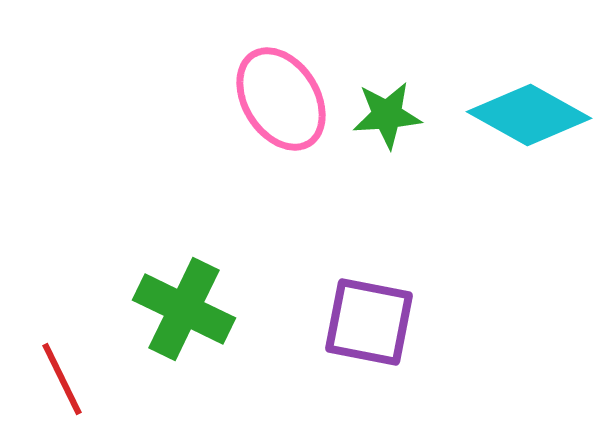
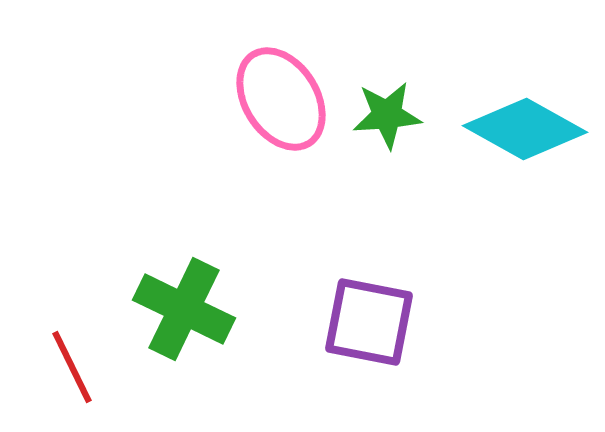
cyan diamond: moved 4 px left, 14 px down
red line: moved 10 px right, 12 px up
